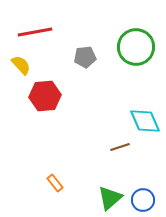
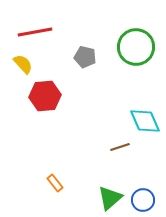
gray pentagon: rotated 20 degrees clockwise
yellow semicircle: moved 2 px right, 1 px up
